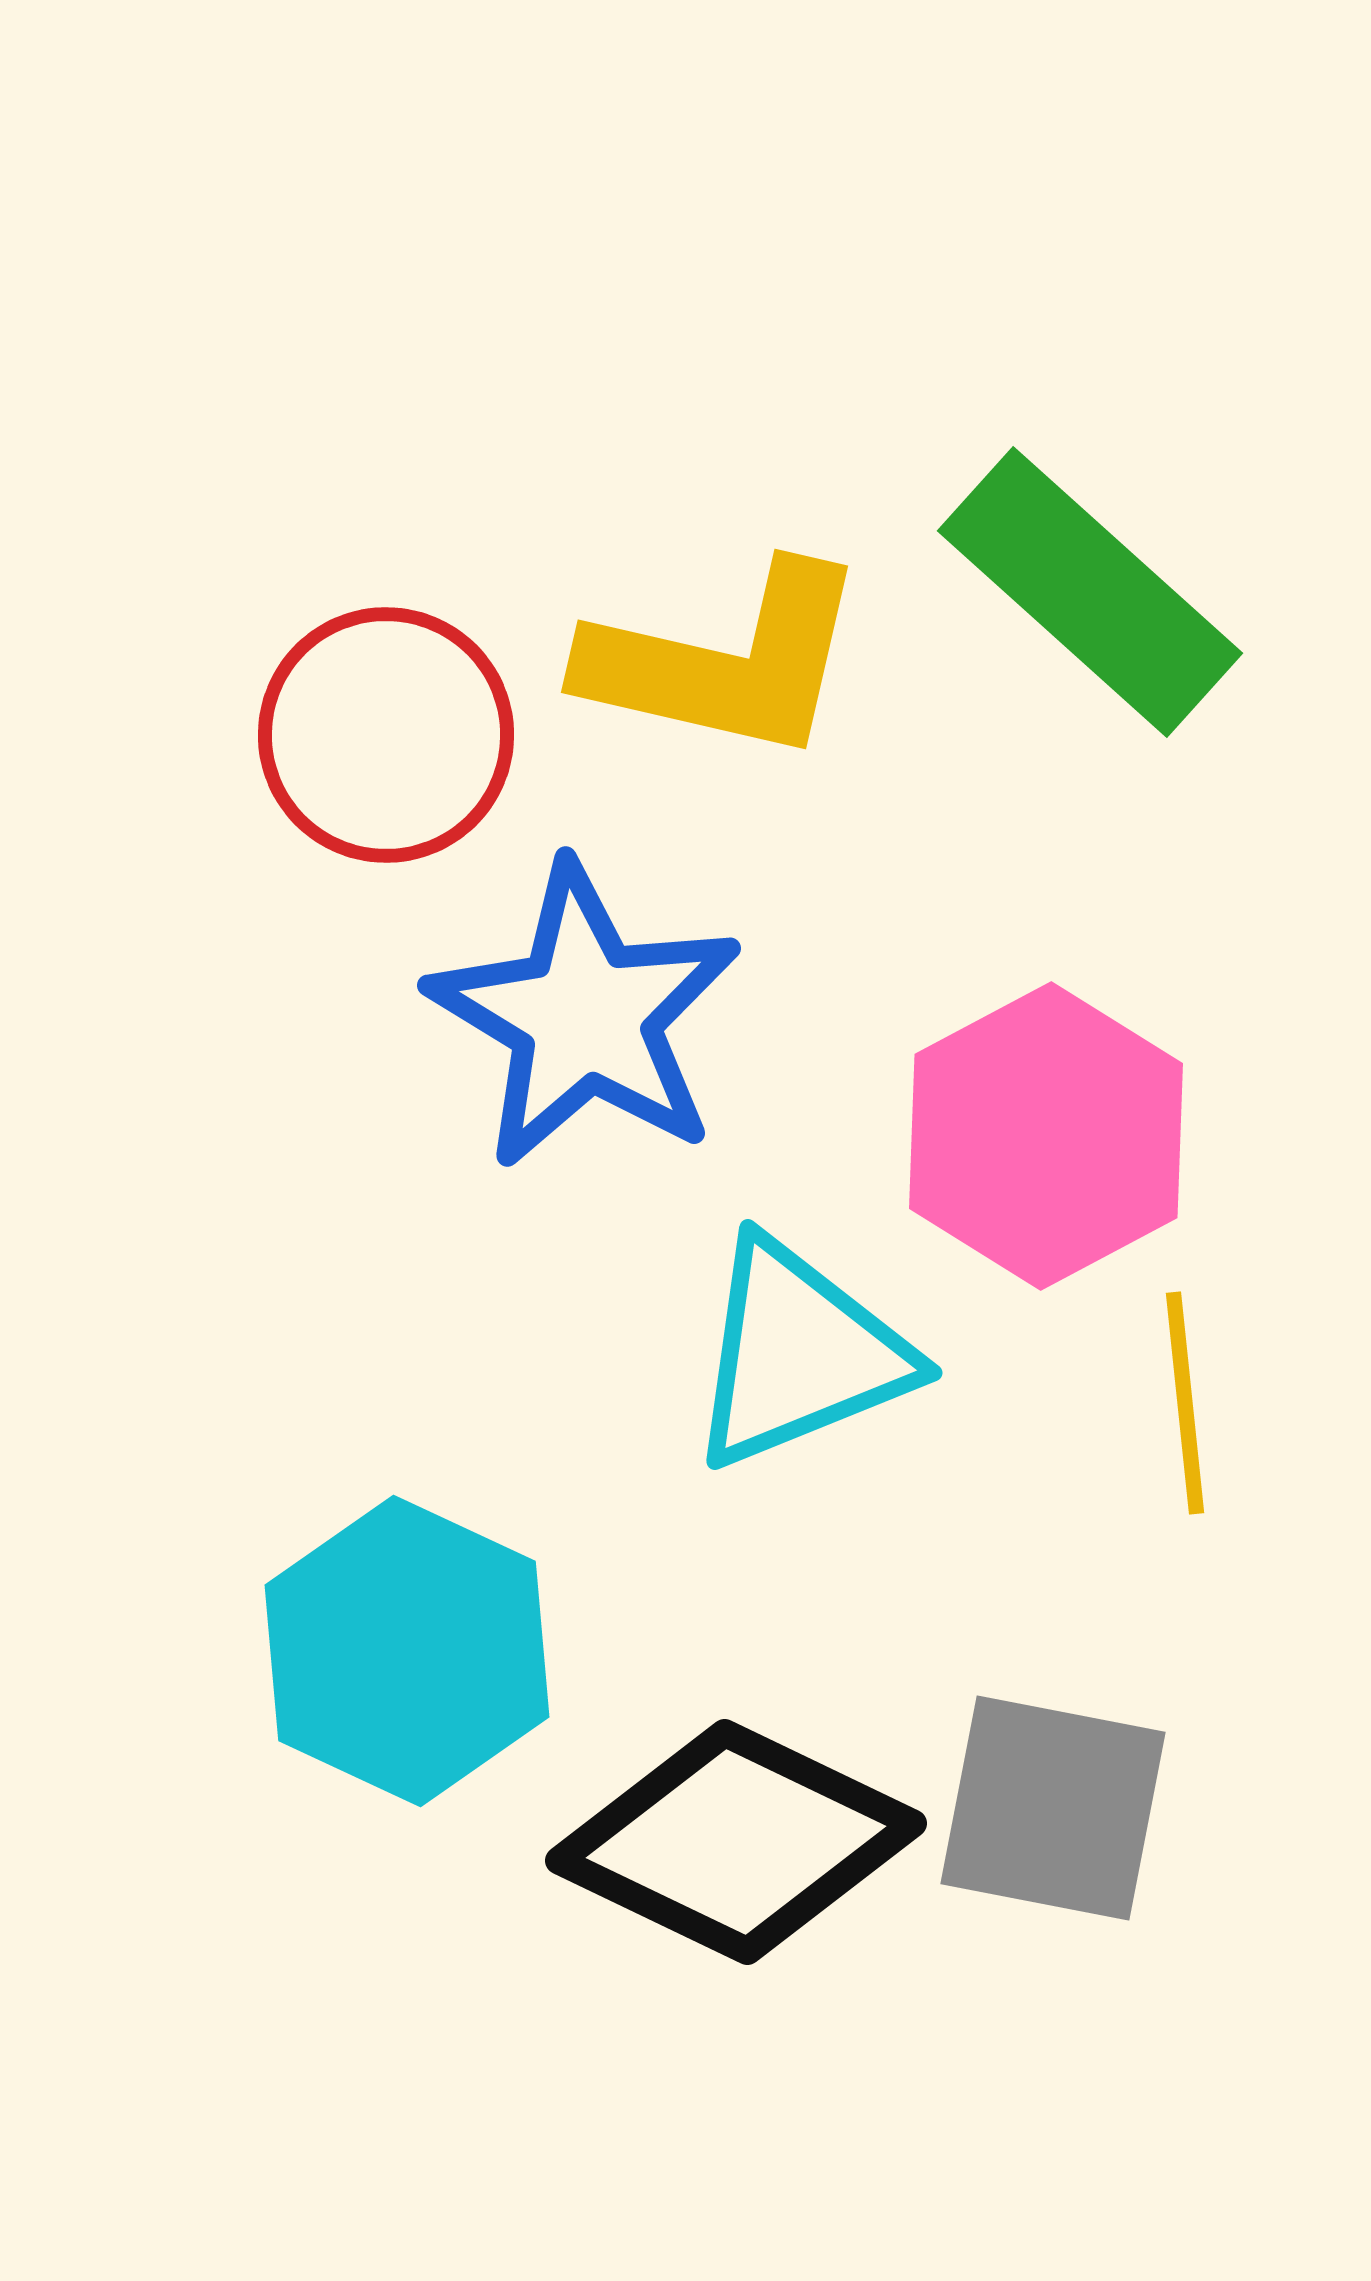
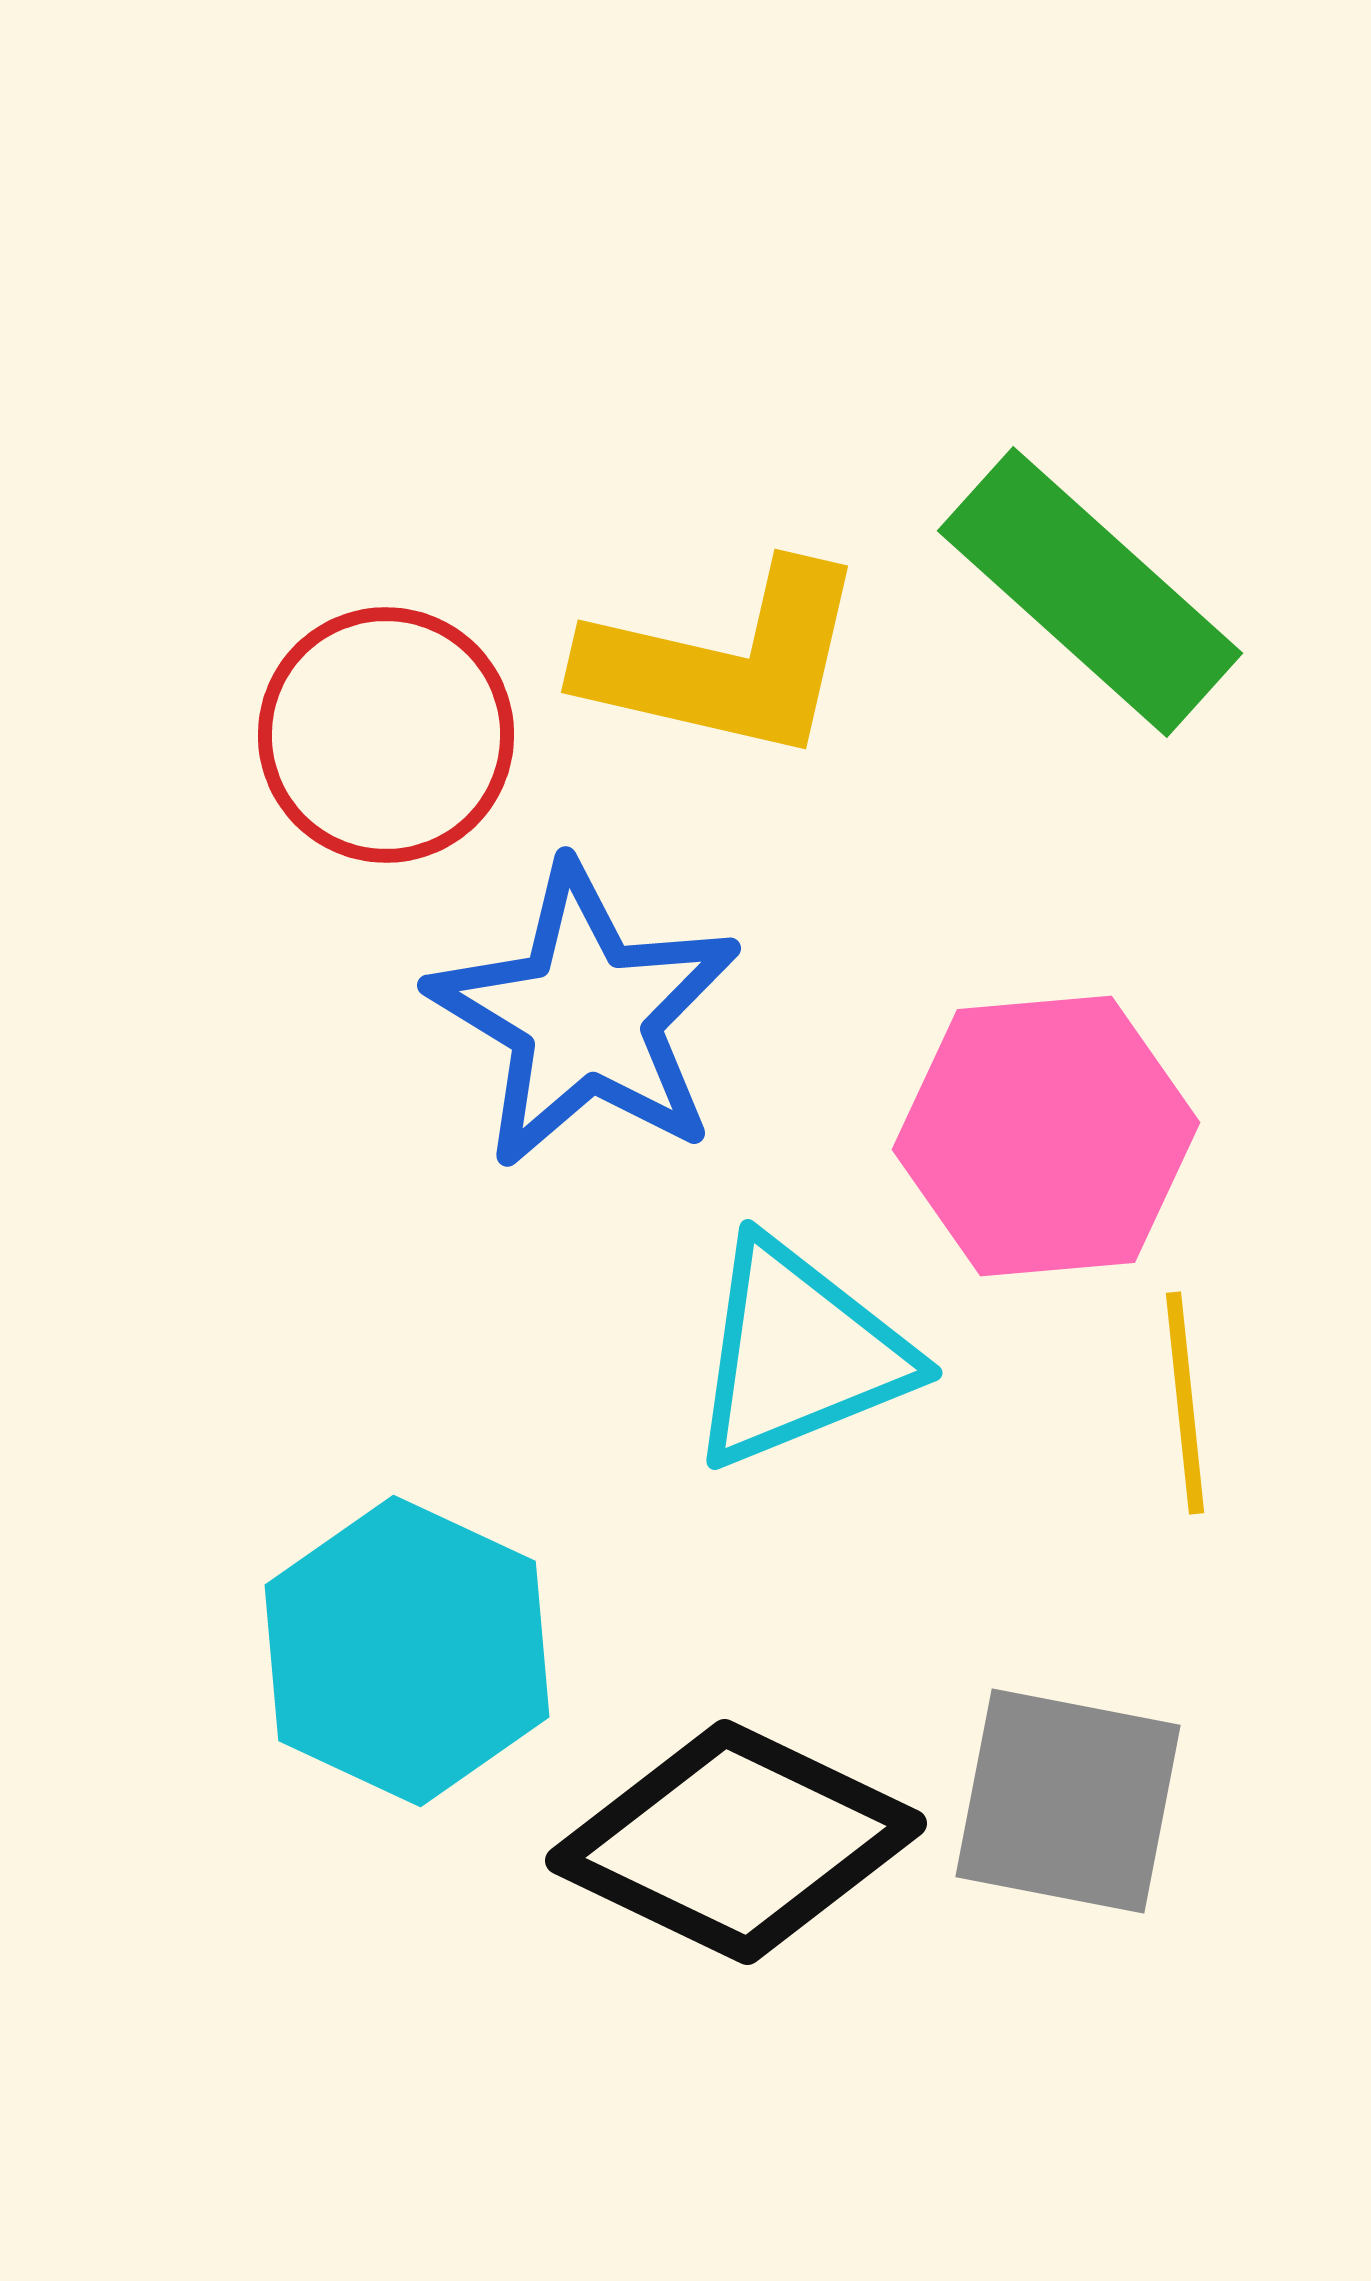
pink hexagon: rotated 23 degrees clockwise
gray square: moved 15 px right, 7 px up
